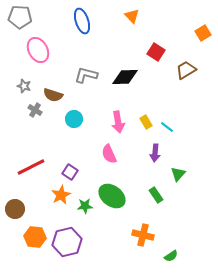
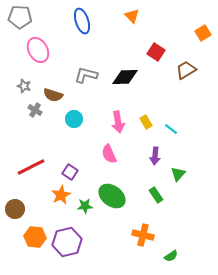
cyan line: moved 4 px right, 2 px down
purple arrow: moved 3 px down
